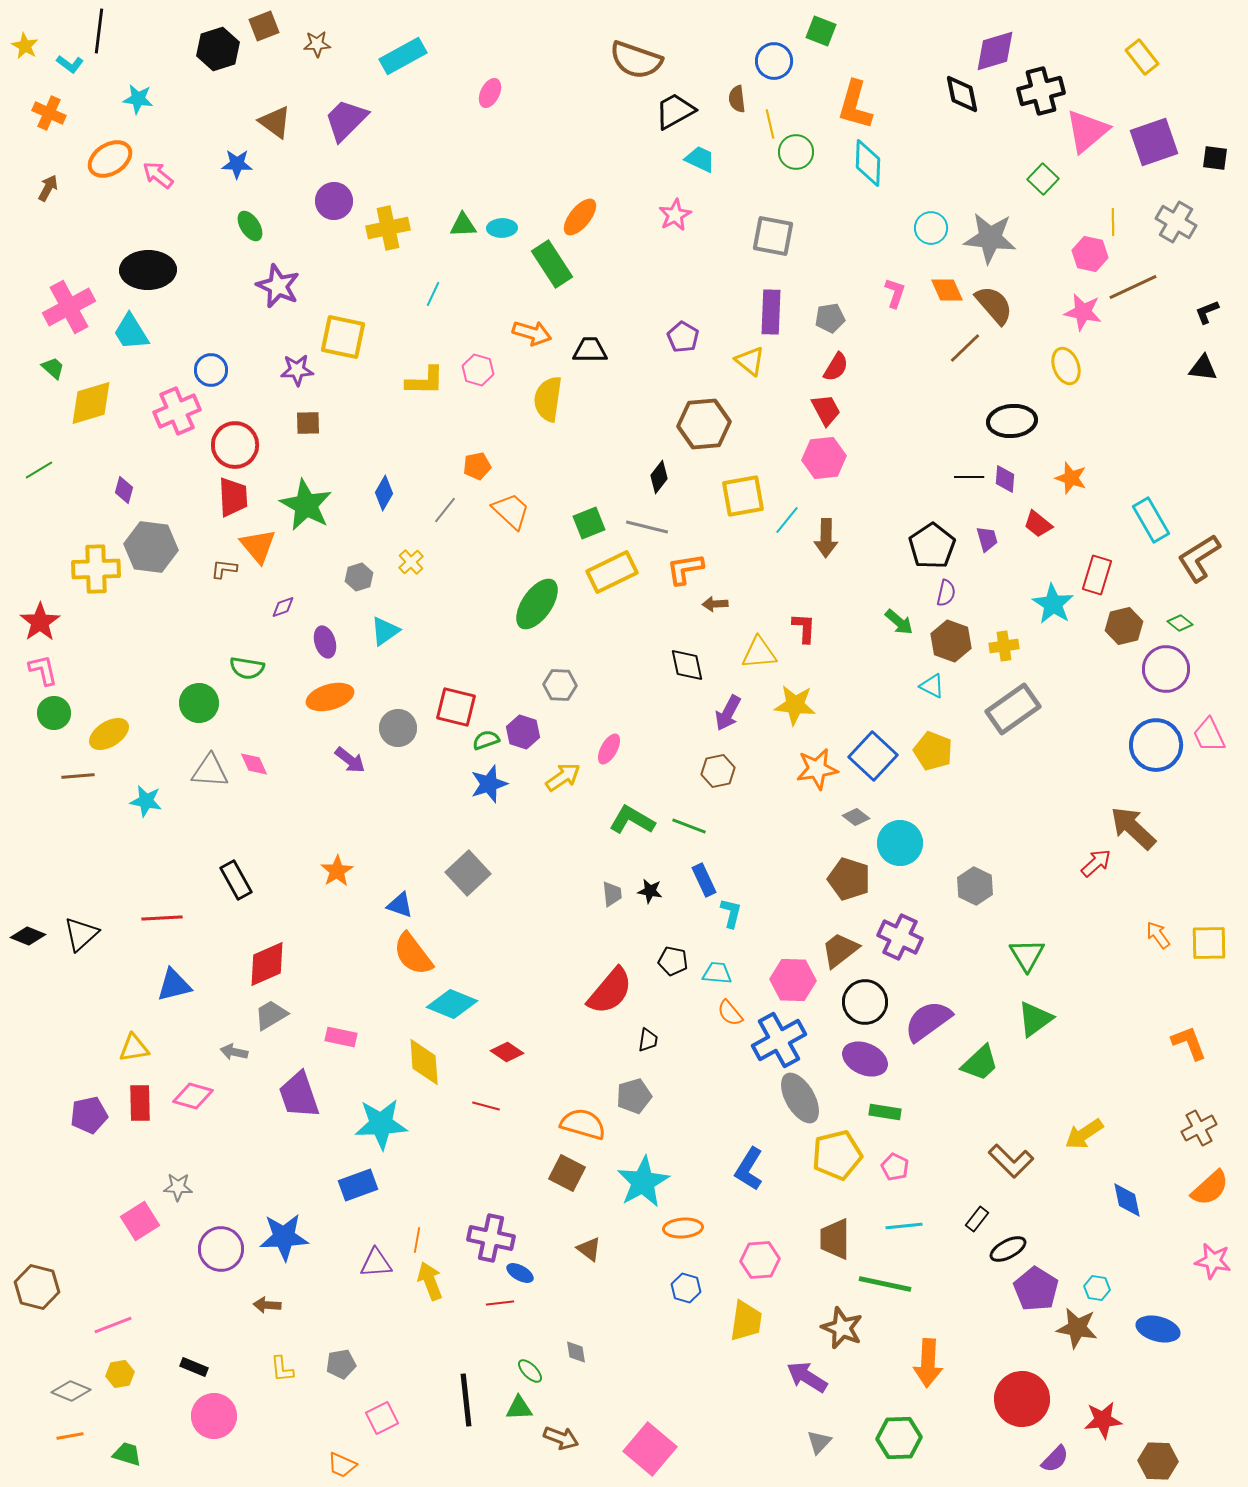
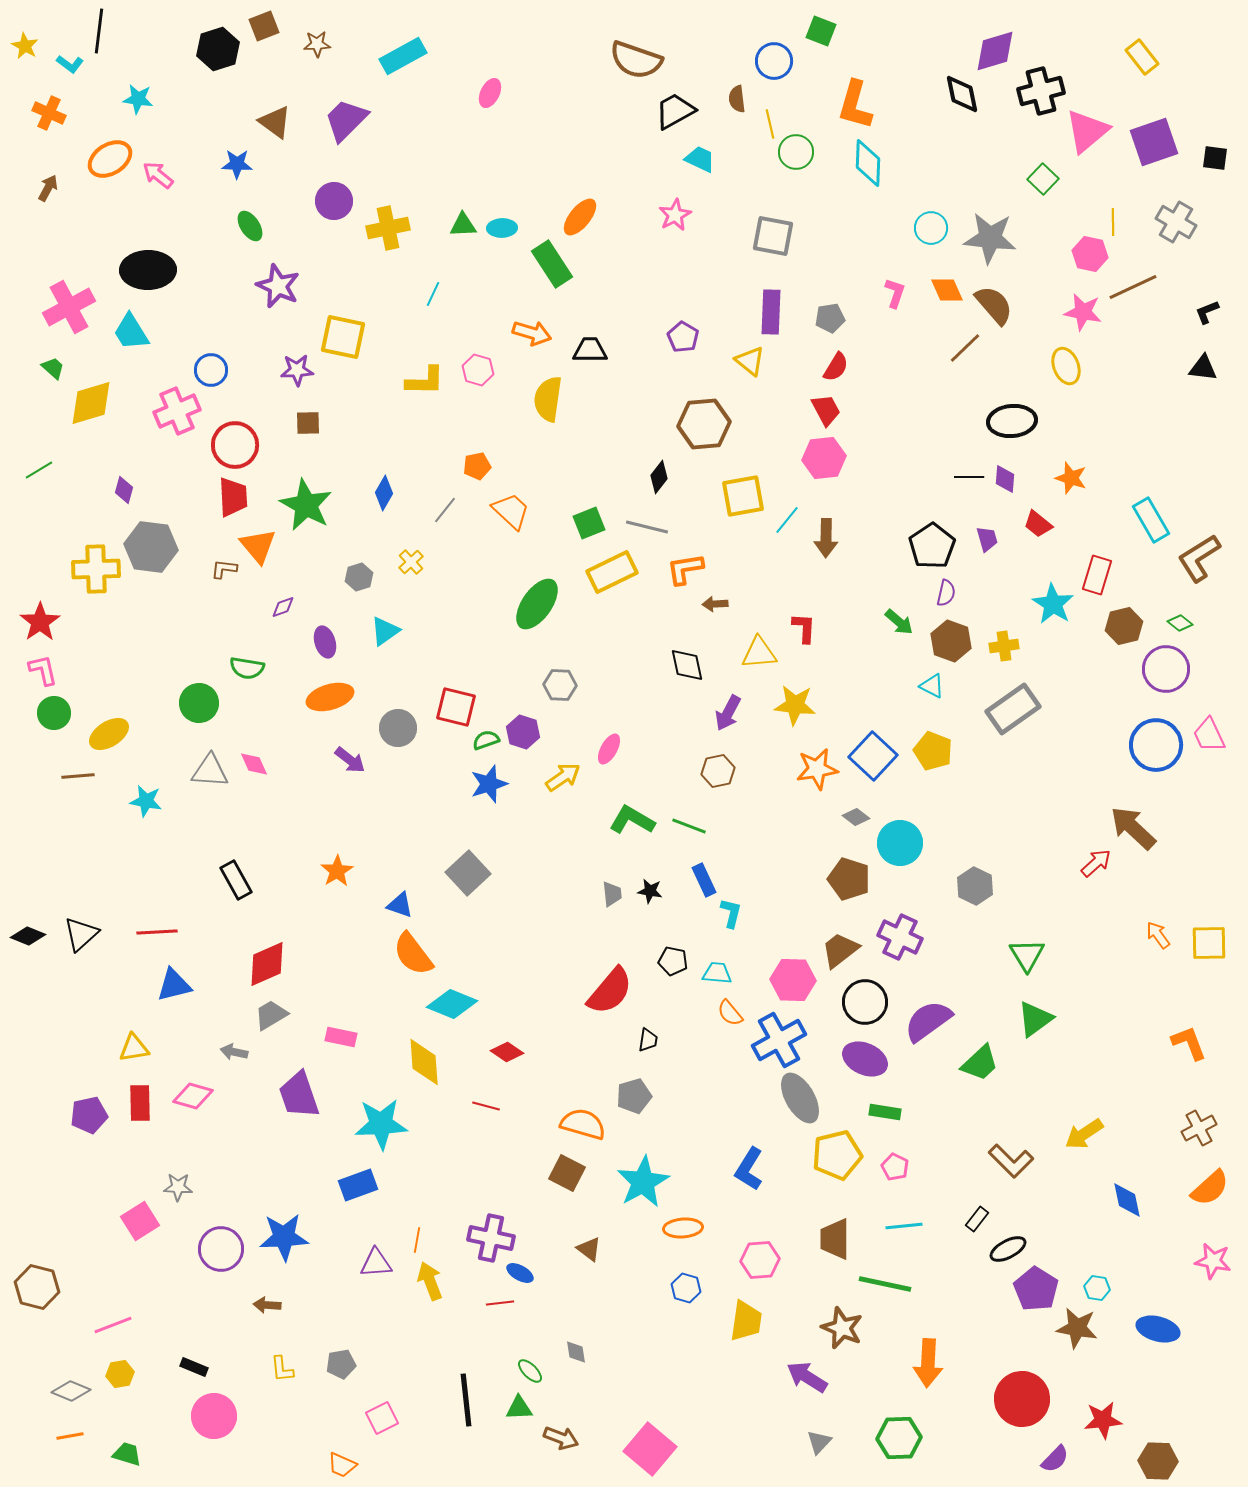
red line at (162, 918): moved 5 px left, 14 px down
